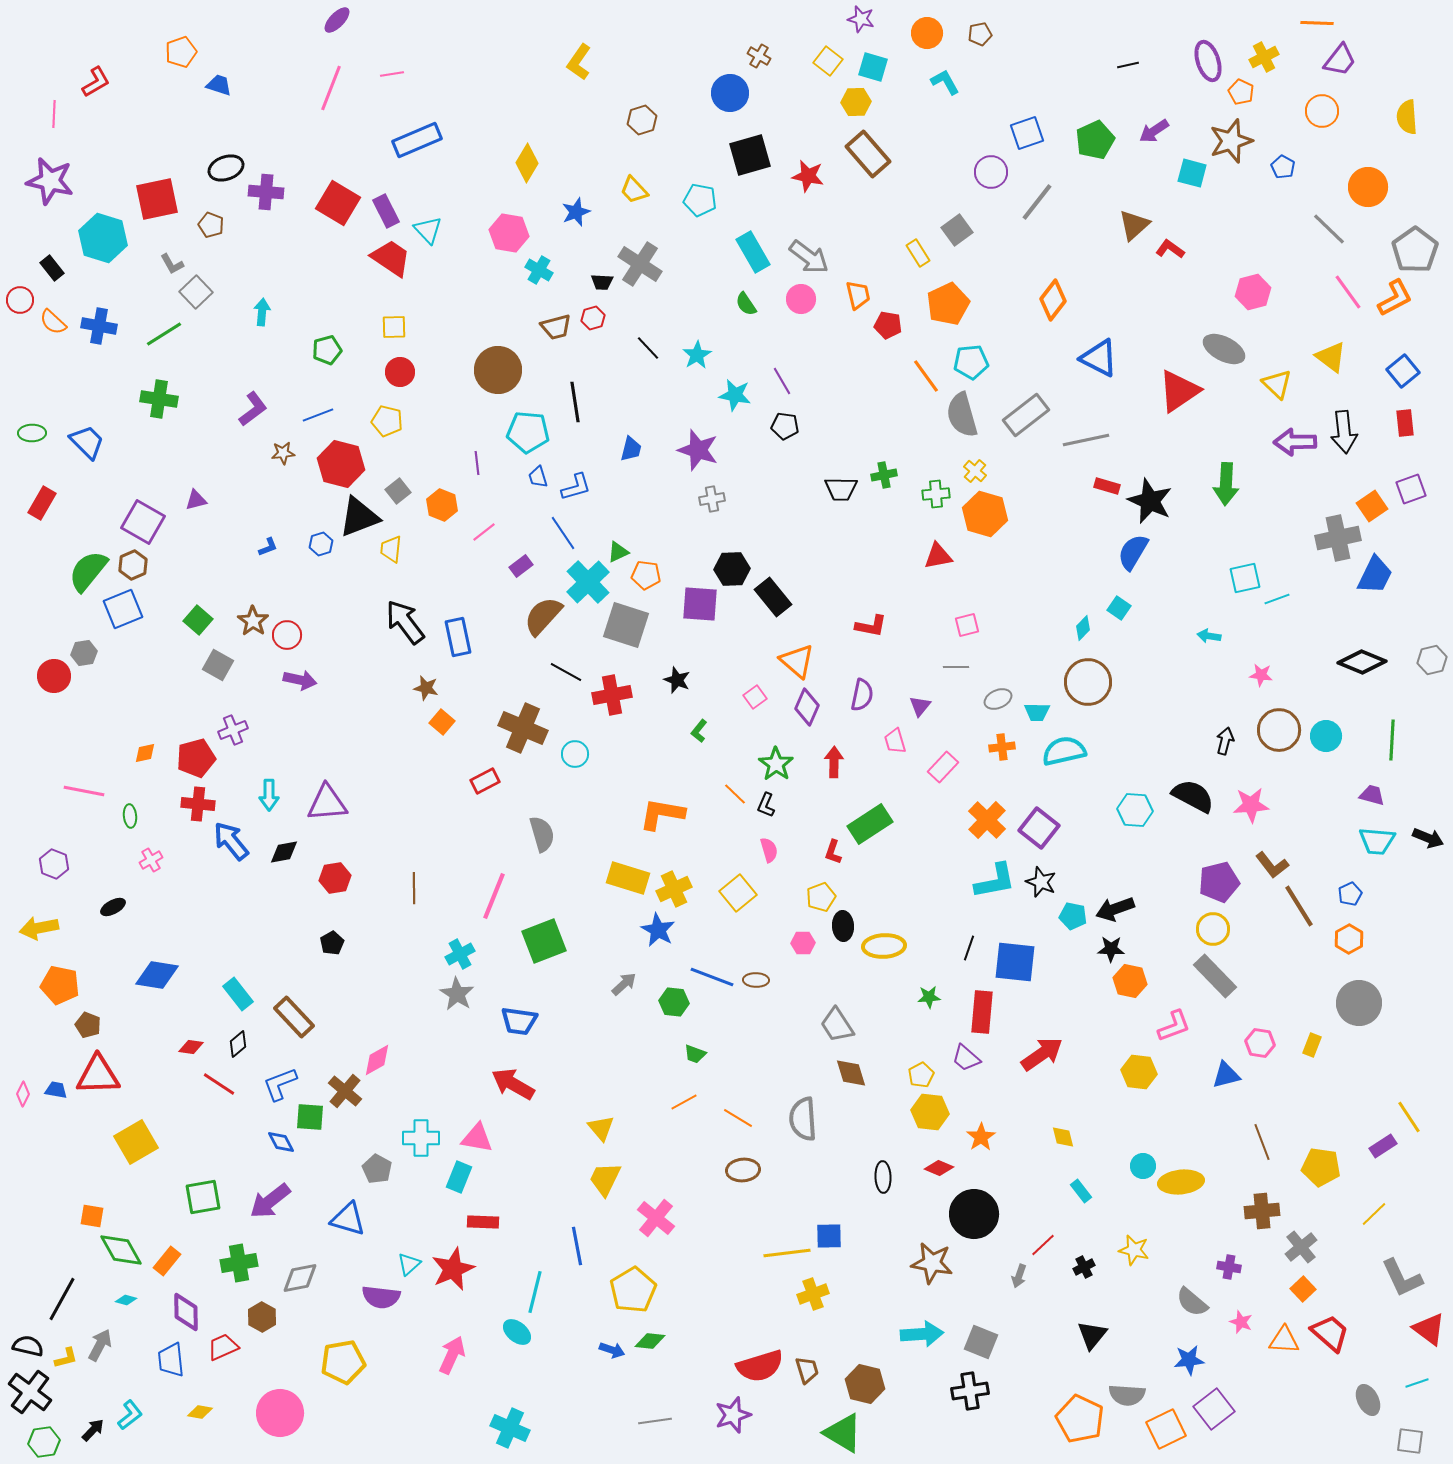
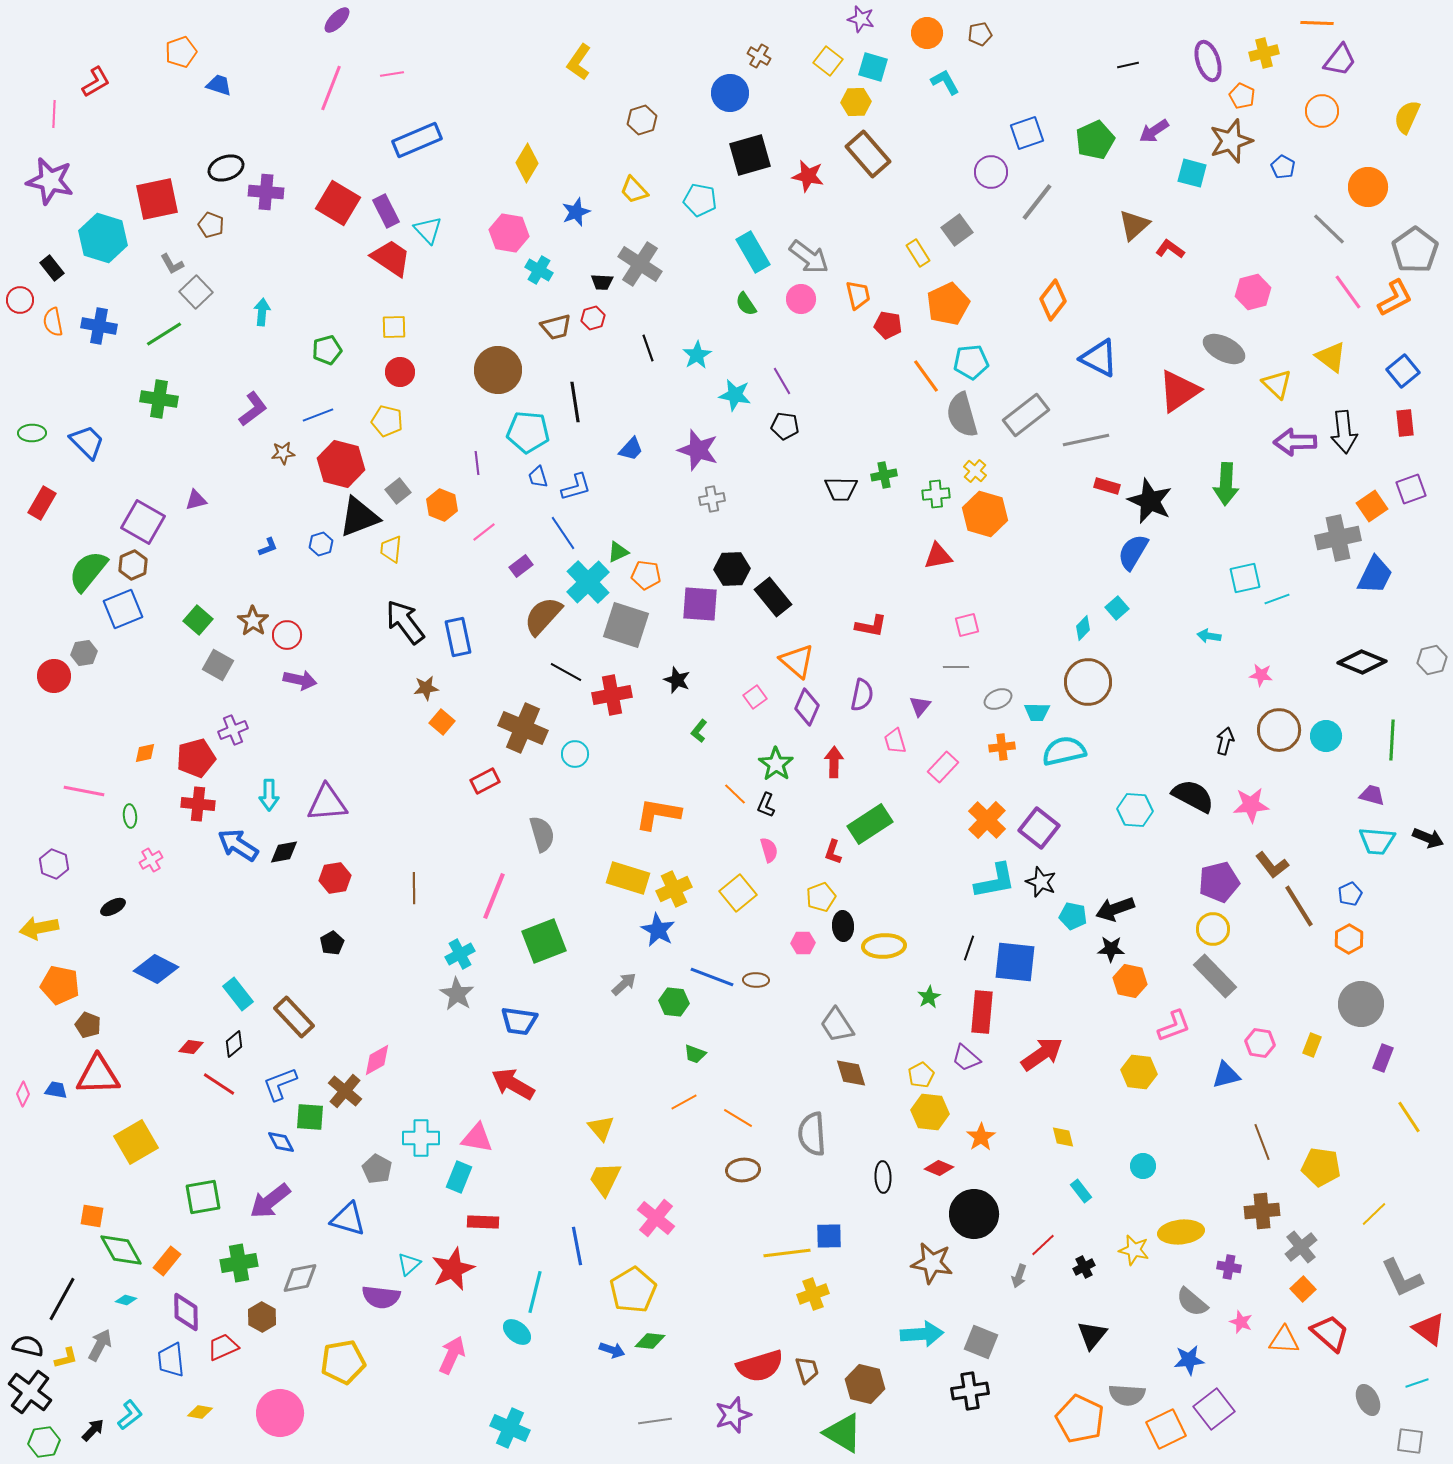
yellow cross at (1264, 57): moved 4 px up; rotated 12 degrees clockwise
orange pentagon at (1241, 92): moved 1 px right, 4 px down
yellow semicircle at (1407, 117): rotated 28 degrees clockwise
orange semicircle at (53, 322): rotated 36 degrees clockwise
black line at (648, 348): rotated 24 degrees clockwise
blue trapezoid at (631, 449): rotated 28 degrees clockwise
cyan square at (1119, 608): moved 2 px left; rotated 15 degrees clockwise
brown star at (426, 688): rotated 20 degrees counterclockwise
orange L-shape at (662, 814): moved 4 px left
blue arrow at (231, 841): moved 7 px right, 4 px down; rotated 18 degrees counterclockwise
blue diamond at (157, 975): moved 1 px left, 6 px up; rotated 18 degrees clockwise
green star at (929, 997): rotated 25 degrees counterclockwise
gray circle at (1359, 1003): moved 2 px right, 1 px down
black diamond at (238, 1044): moved 4 px left
gray semicircle at (803, 1119): moved 9 px right, 15 px down
purple rectangle at (1383, 1146): moved 88 px up; rotated 36 degrees counterclockwise
yellow ellipse at (1181, 1182): moved 50 px down
